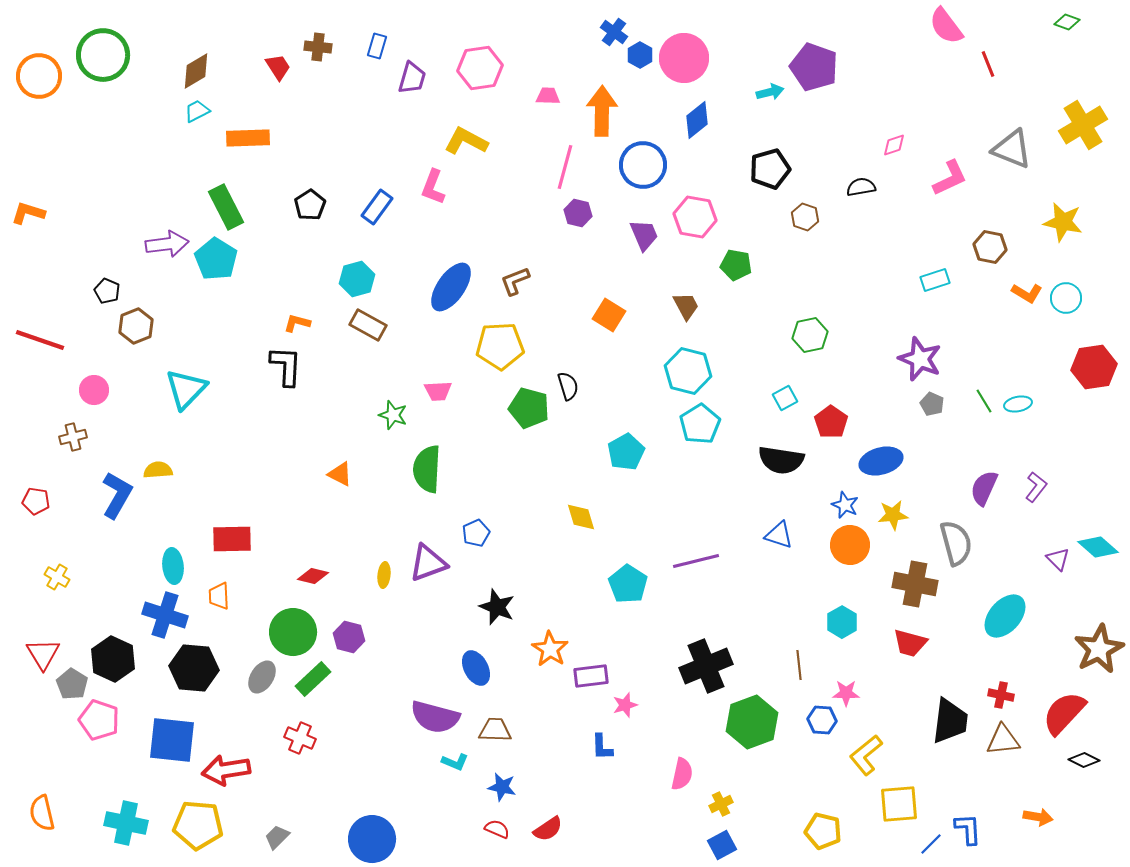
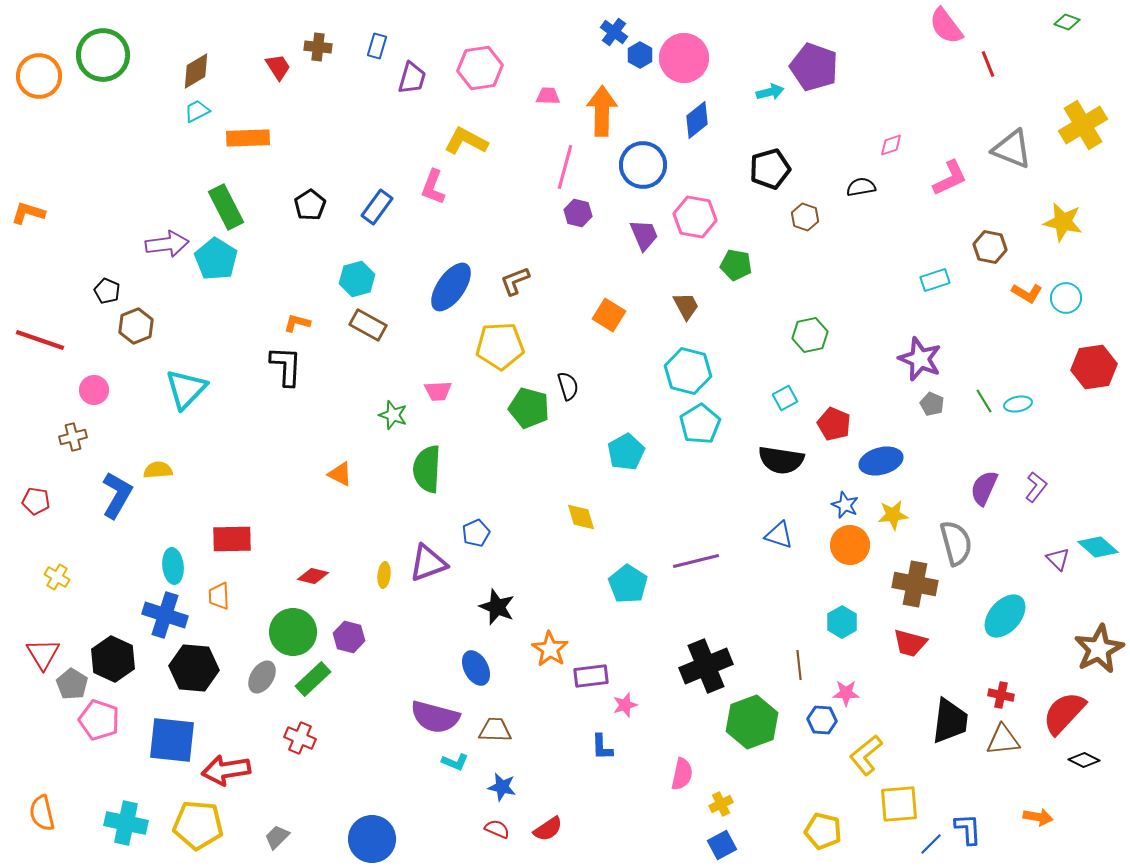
pink diamond at (894, 145): moved 3 px left
red pentagon at (831, 422): moved 3 px right, 2 px down; rotated 12 degrees counterclockwise
